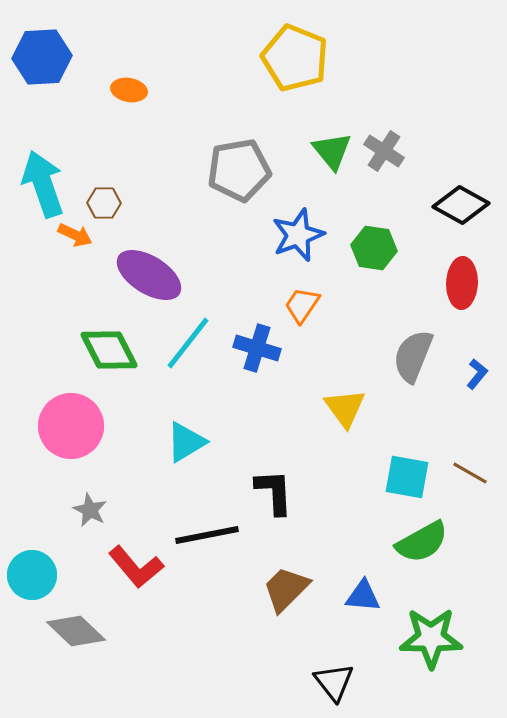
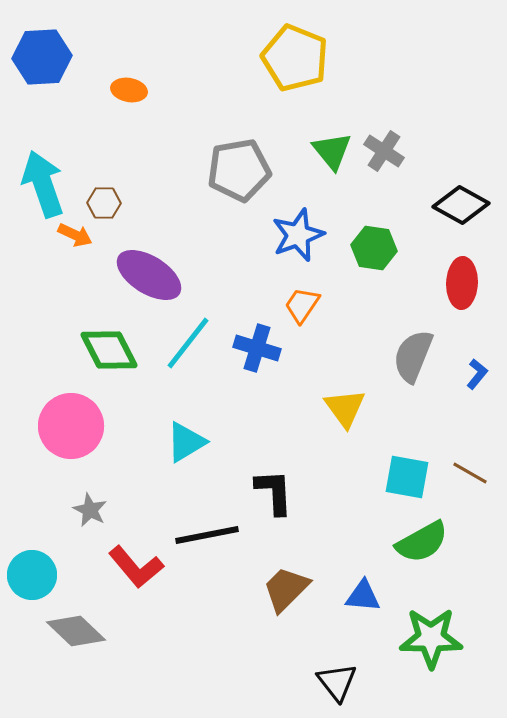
black triangle: moved 3 px right
